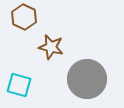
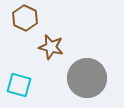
brown hexagon: moved 1 px right, 1 px down
gray circle: moved 1 px up
